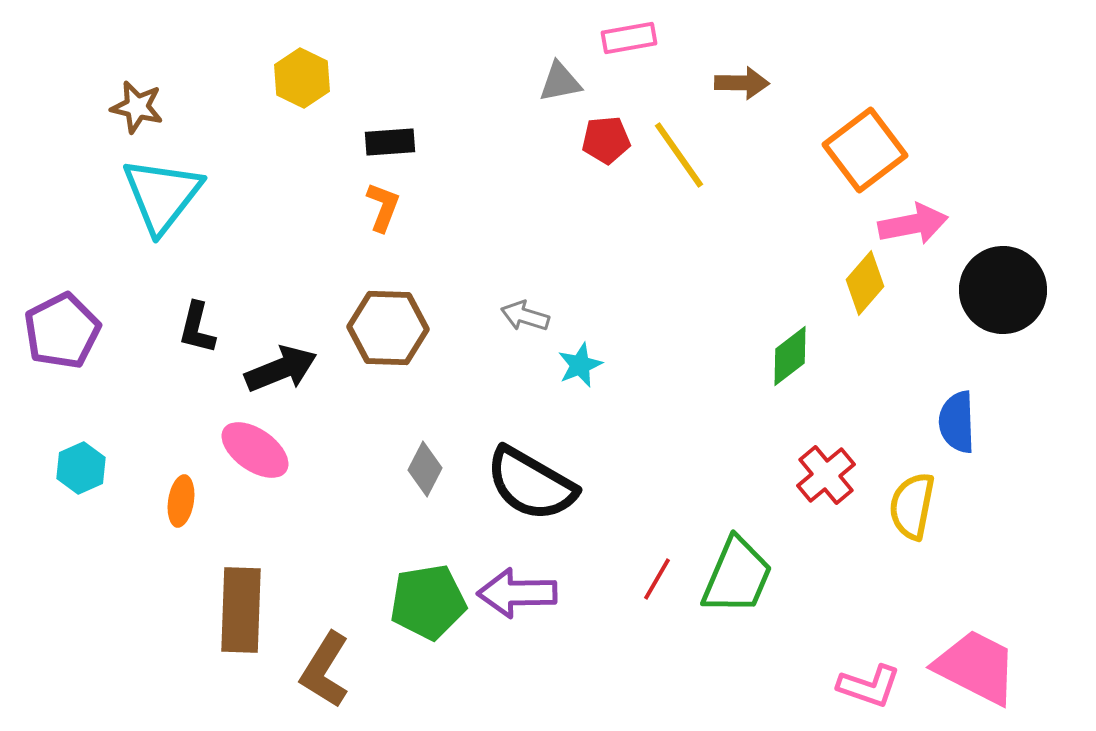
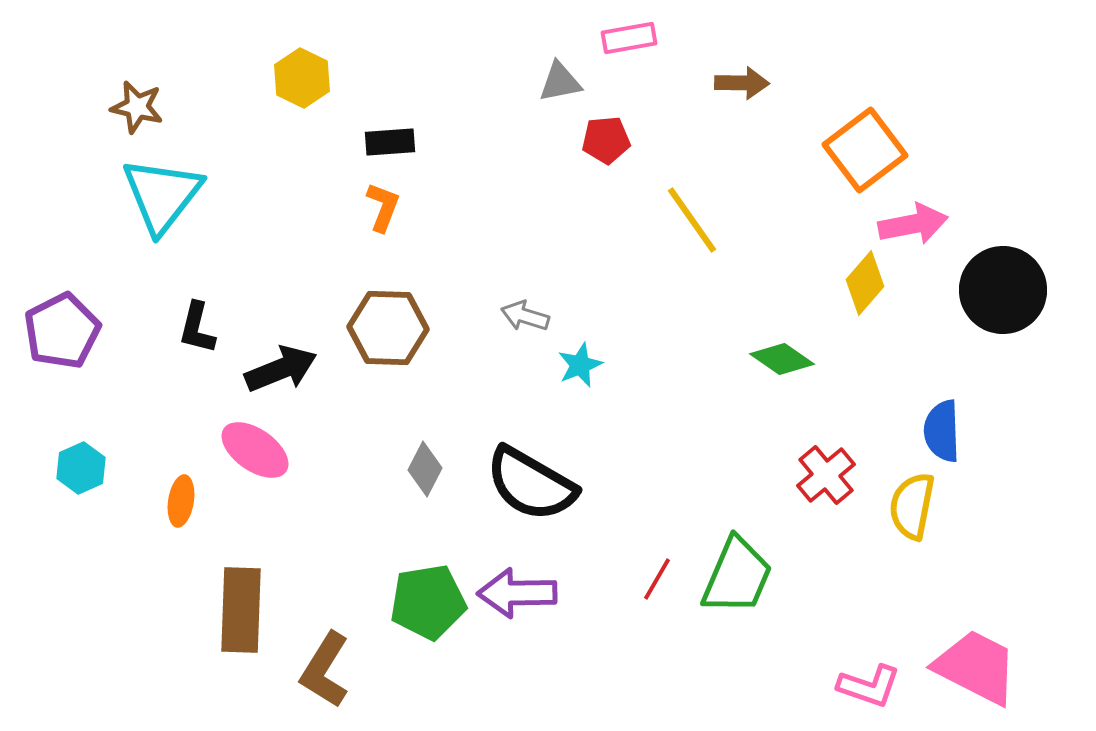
yellow line: moved 13 px right, 65 px down
green diamond: moved 8 px left, 3 px down; rotated 72 degrees clockwise
blue semicircle: moved 15 px left, 9 px down
